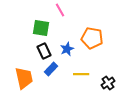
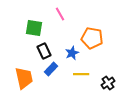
pink line: moved 4 px down
green square: moved 7 px left
blue star: moved 5 px right, 4 px down
